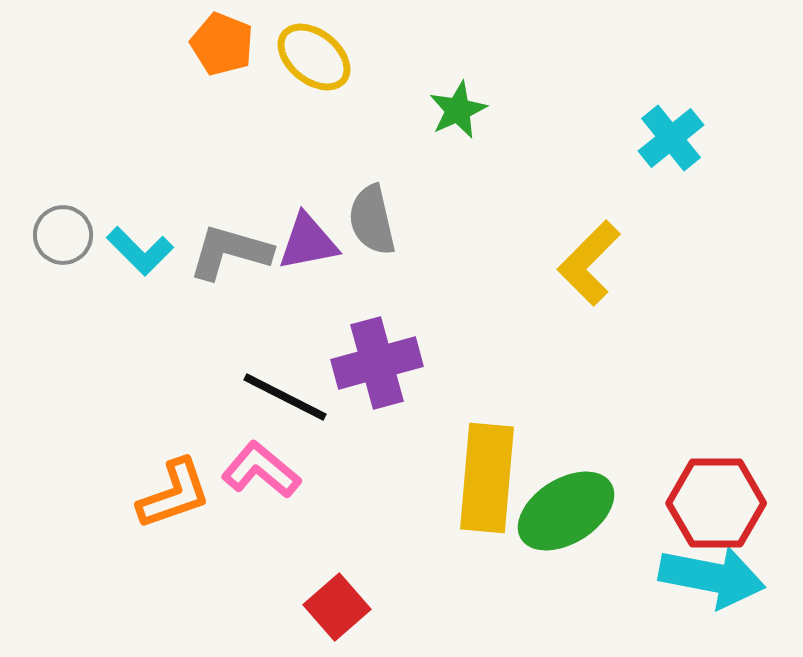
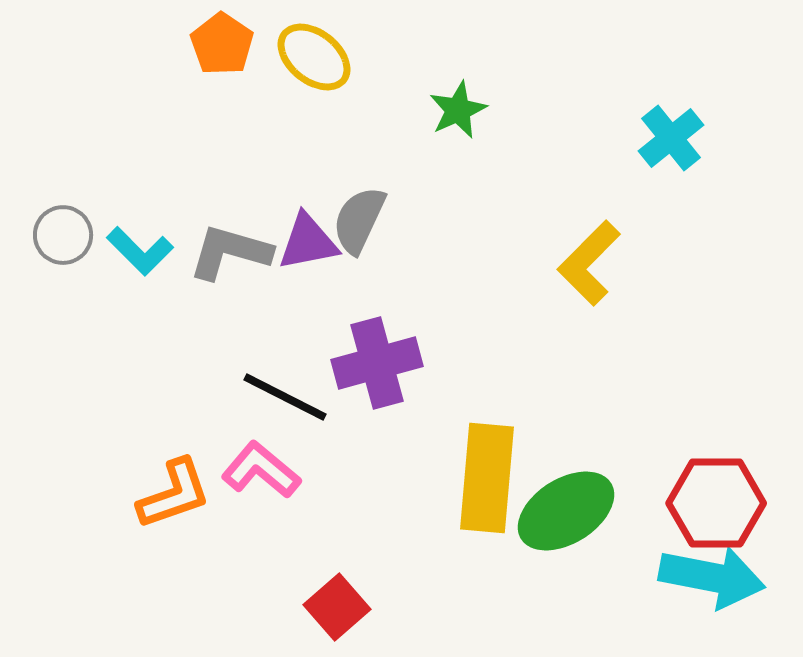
orange pentagon: rotated 12 degrees clockwise
gray semicircle: moved 13 px left; rotated 38 degrees clockwise
